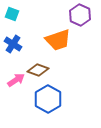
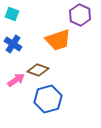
blue hexagon: rotated 16 degrees clockwise
